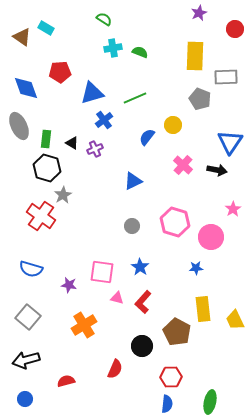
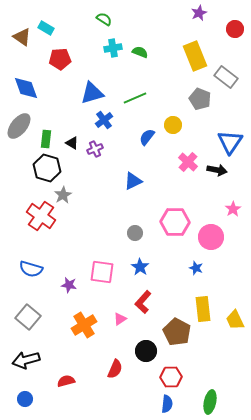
yellow rectangle at (195, 56): rotated 24 degrees counterclockwise
red pentagon at (60, 72): moved 13 px up
gray rectangle at (226, 77): rotated 40 degrees clockwise
gray ellipse at (19, 126): rotated 64 degrees clockwise
pink cross at (183, 165): moved 5 px right, 3 px up
pink hexagon at (175, 222): rotated 16 degrees counterclockwise
gray circle at (132, 226): moved 3 px right, 7 px down
blue star at (196, 268): rotated 24 degrees clockwise
pink triangle at (117, 298): moved 3 px right, 21 px down; rotated 48 degrees counterclockwise
black circle at (142, 346): moved 4 px right, 5 px down
